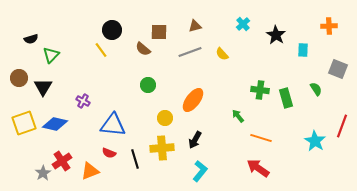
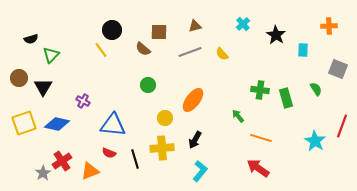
blue diamond: moved 2 px right
